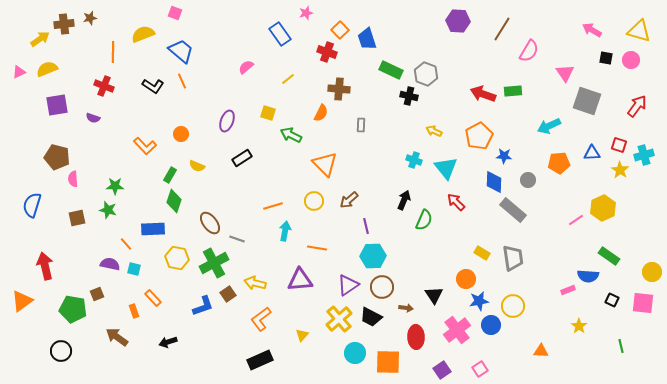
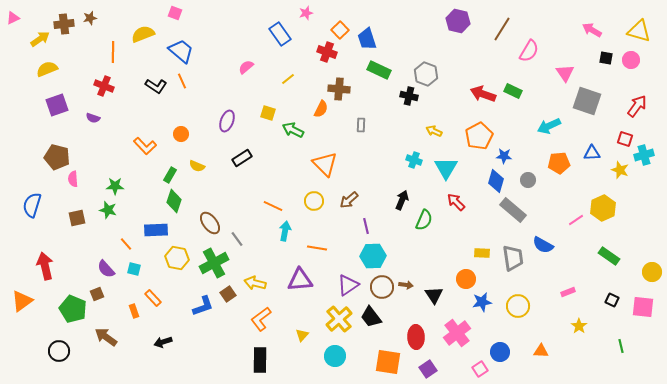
purple hexagon at (458, 21): rotated 10 degrees clockwise
green rectangle at (391, 70): moved 12 px left
pink triangle at (19, 72): moved 6 px left, 54 px up
black L-shape at (153, 86): moved 3 px right
green rectangle at (513, 91): rotated 30 degrees clockwise
purple square at (57, 105): rotated 10 degrees counterclockwise
orange semicircle at (321, 113): moved 4 px up
green arrow at (291, 135): moved 2 px right, 5 px up
red square at (619, 145): moved 6 px right, 6 px up
cyan triangle at (446, 168): rotated 10 degrees clockwise
yellow star at (620, 170): rotated 12 degrees counterclockwise
blue diamond at (494, 182): moved 2 px right, 1 px up; rotated 15 degrees clockwise
black arrow at (404, 200): moved 2 px left
orange line at (273, 206): rotated 42 degrees clockwise
blue rectangle at (153, 229): moved 3 px right, 1 px down
gray line at (237, 239): rotated 35 degrees clockwise
yellow rectangle at (482, 253): rotated 28 degrees counterclockwise
purple semicircle at (110, 264): moved 4 px left, 5 px down; rotated 144 degrees counterclockwise
blue semicircle at (588, 276): moved 45 px left, 31 px up; rotated 25 degrees clockwise
pink rectangle at (568, 290): moved 2 px down
blue star at (479, 301): moved 3 px right, 1 px down
pink square at (643, 303): moved 4 px down
yellow circle at (513, 306): moved 5 px right
brown arrow at (406, 308): moved 23 px up
green pentagon at (73, 309): rotated 12 degrees clockwise
black trapezoid at (371, 317): rotated 25 degrees clockwise
blue circle at (491, 325): moved 9 px right, 27 px down
pink cross at (457, 330): moved 3 px down
brown arrow at (117, 337): moved 11 px left
black arrow at (168, 342): moved 5 px left
black circle at (61, 351): moved 2 px left
cyan circle at (355, 353): moved 20 px left, 3 px down
black rectangle at (260, 360): rotated 65 degrees counterclockwise
orange square at (388, 362): rotated 8 degrees clockwise
purple square at (442, 370): moved 14 px left, 1 px up
